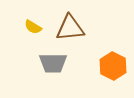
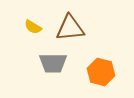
orange hexagon: moved 12 px left, 6 px down; rotated 12 degrees counterclockwise
